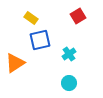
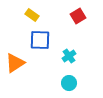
yellow rectangle: moved 1 px right, 3 px up
blue square: rotated 15 degrees clockwise
cyan cross: moved 2 px down
